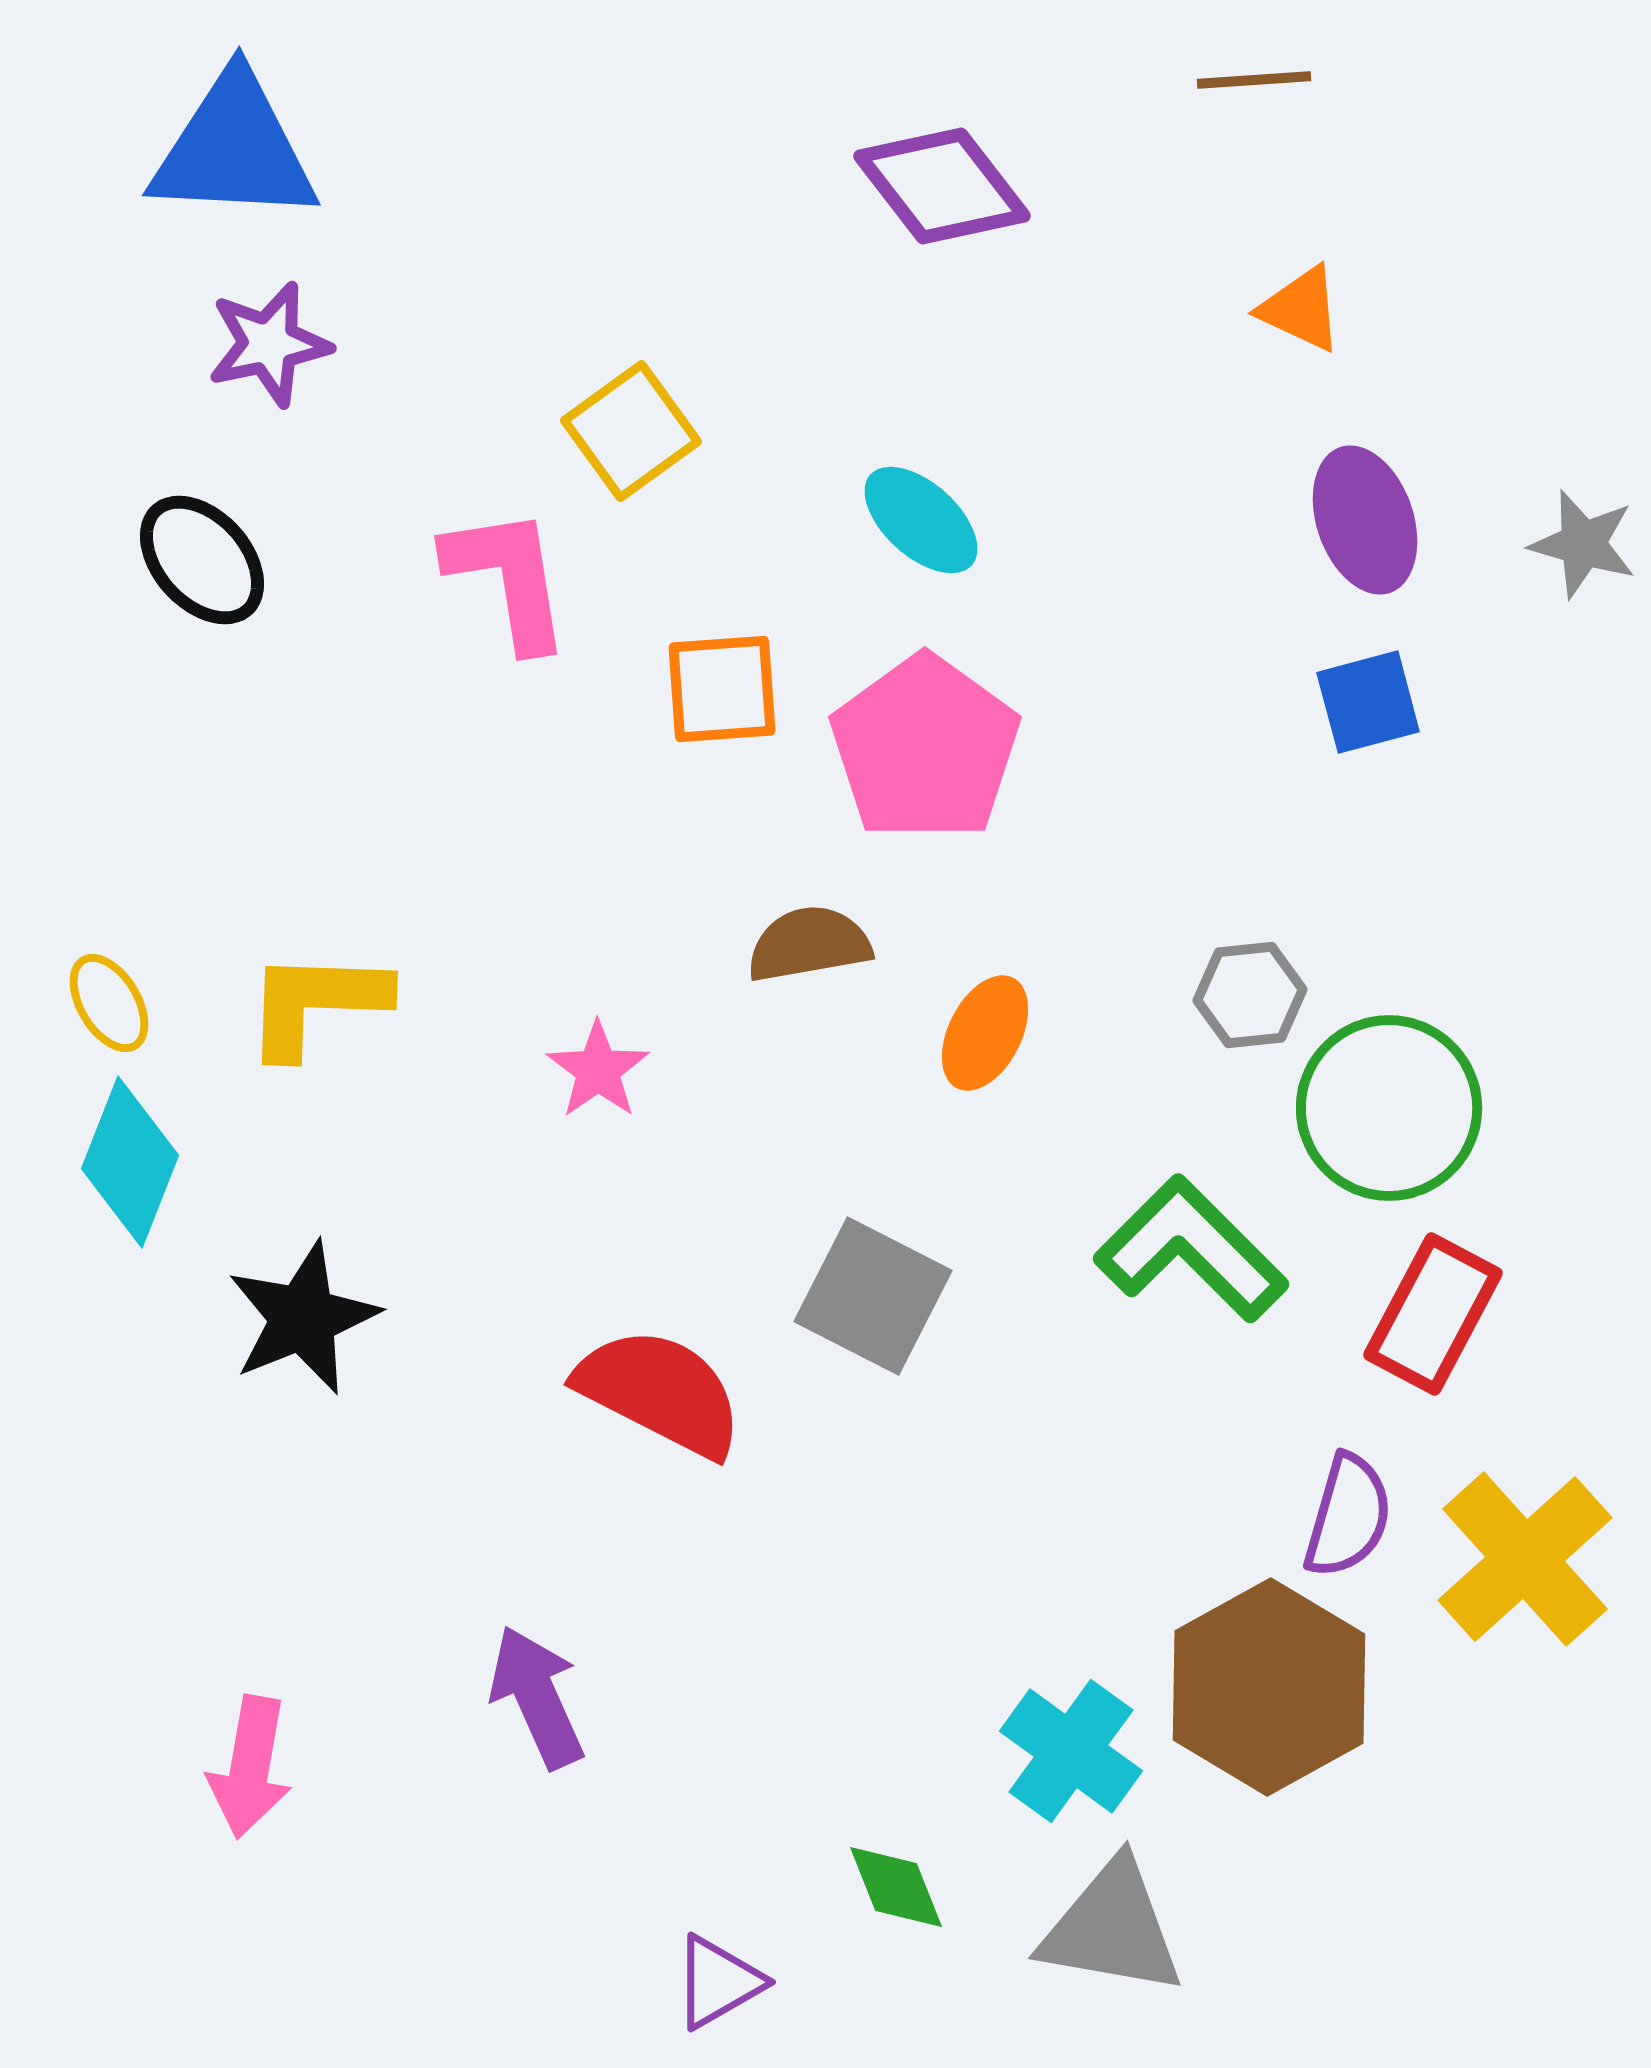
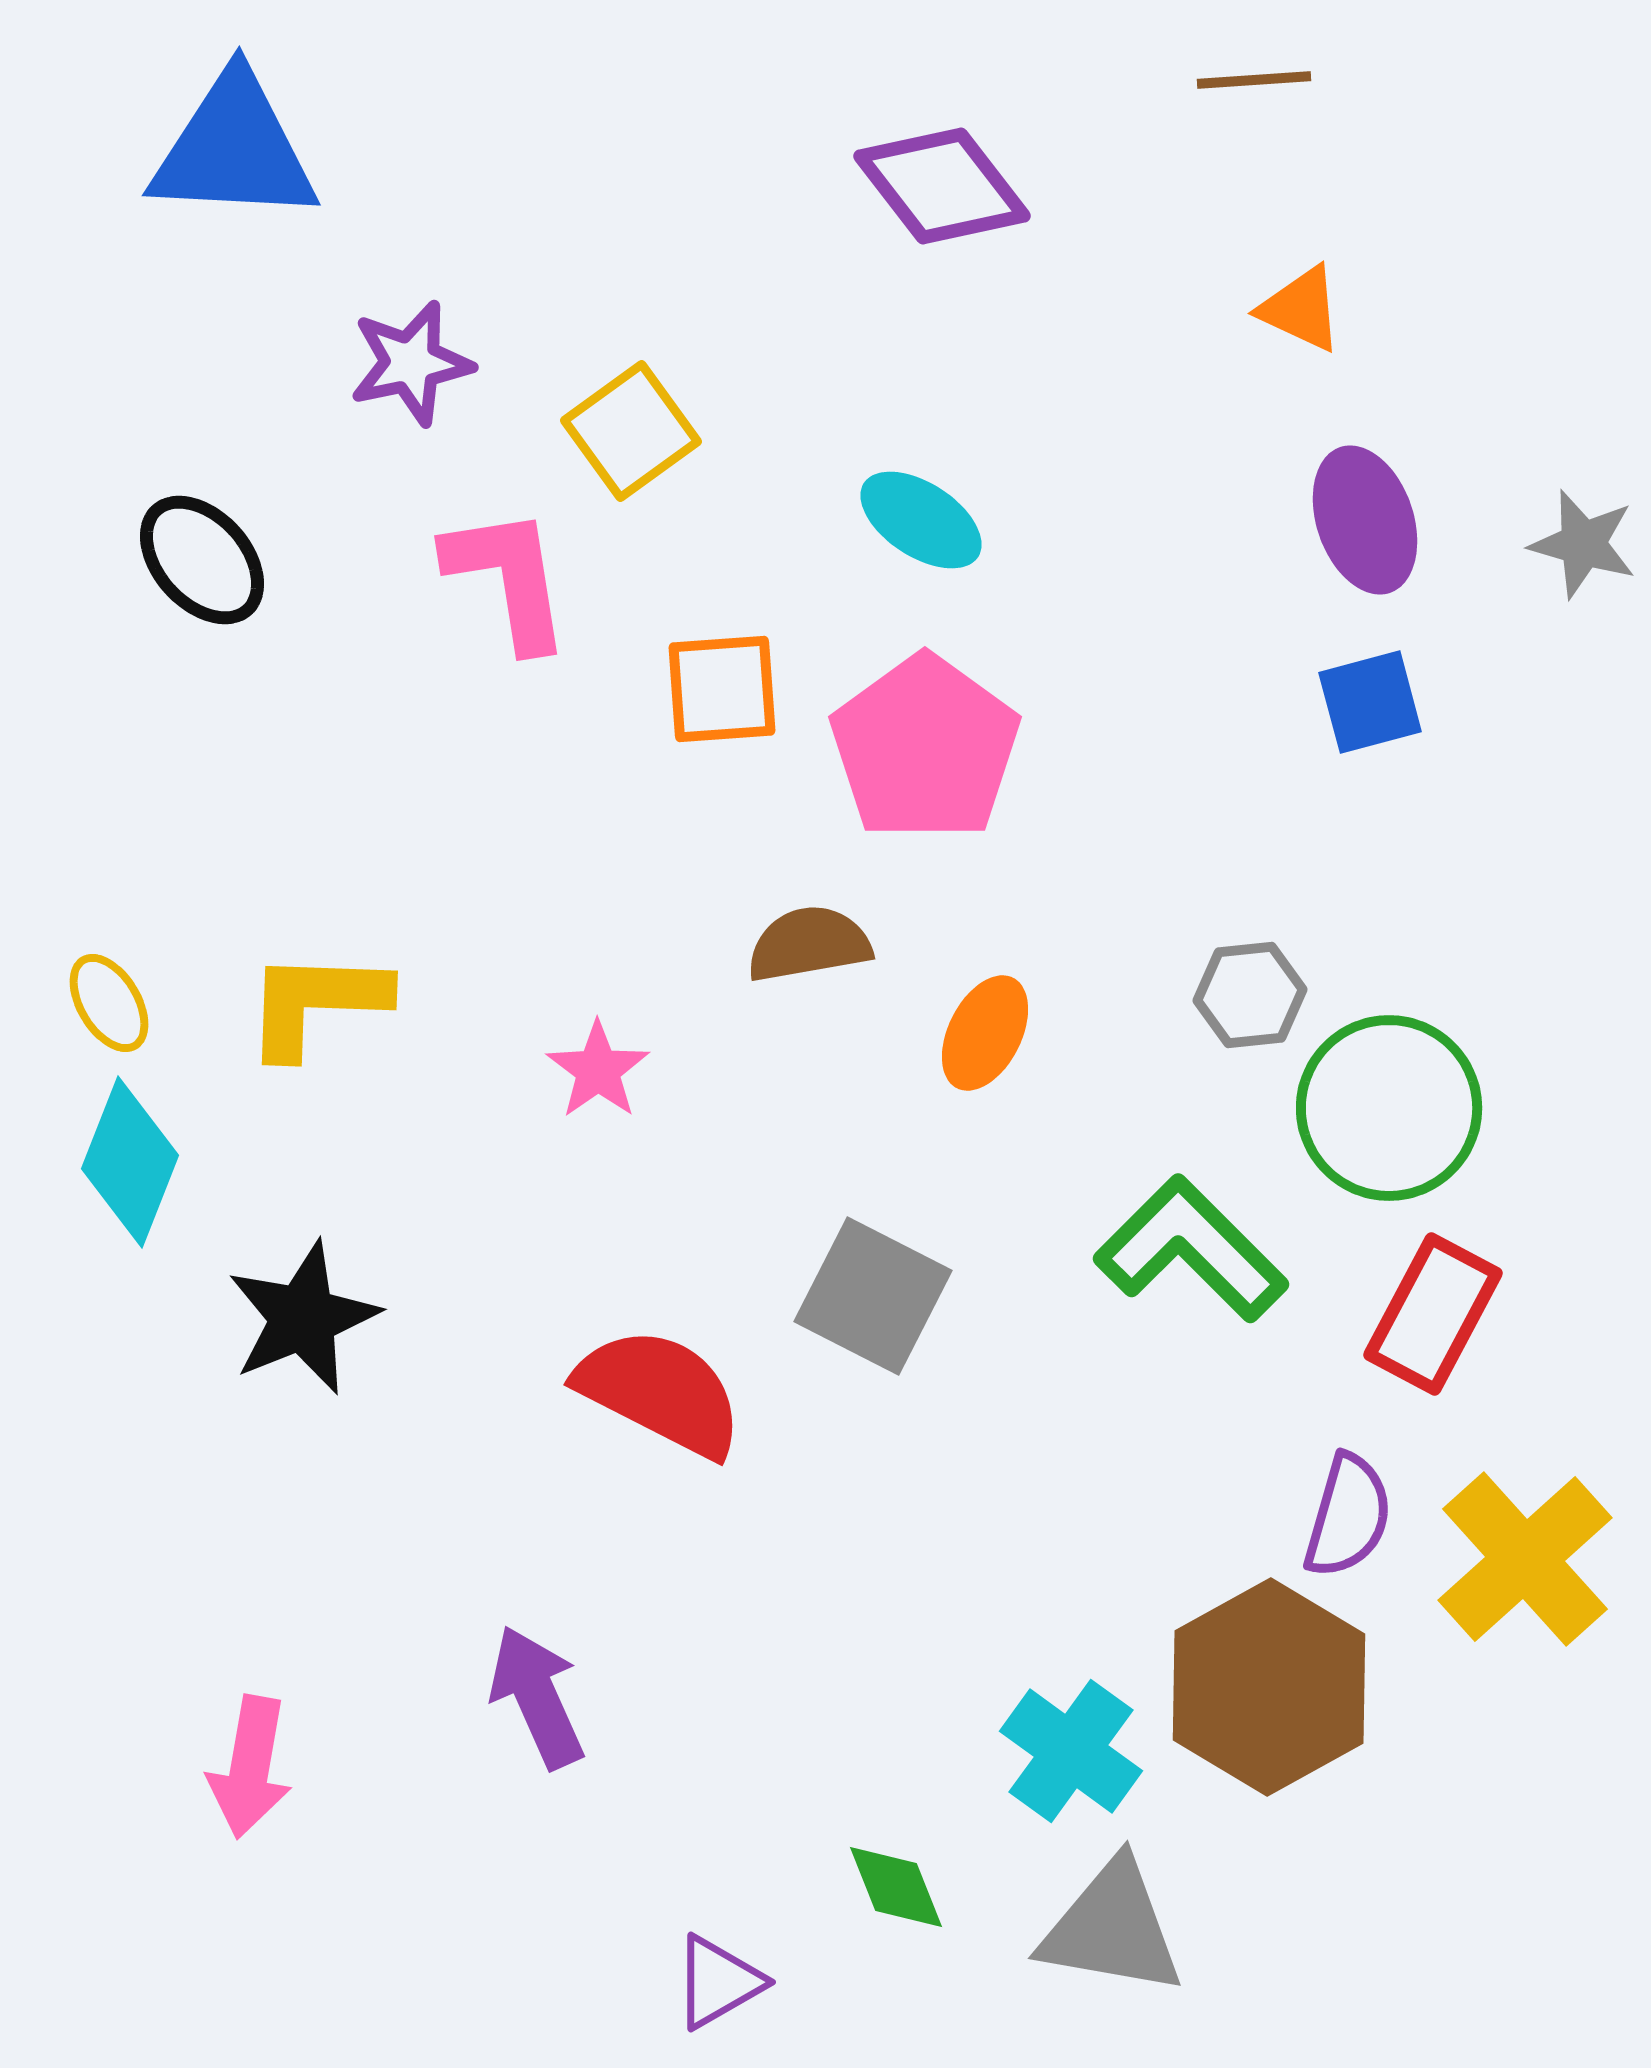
purple star: moved 142 px right, 19 px down
cyan ellipse: rotated 9 degrees counterclockwise
blue square: moved 2 px right
